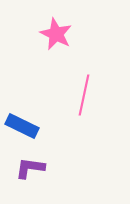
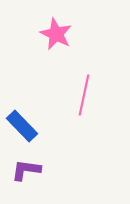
blue rectangle: rotated 20 degrees clockwise
purple L-shape: moved 4 px left, 2 px down
